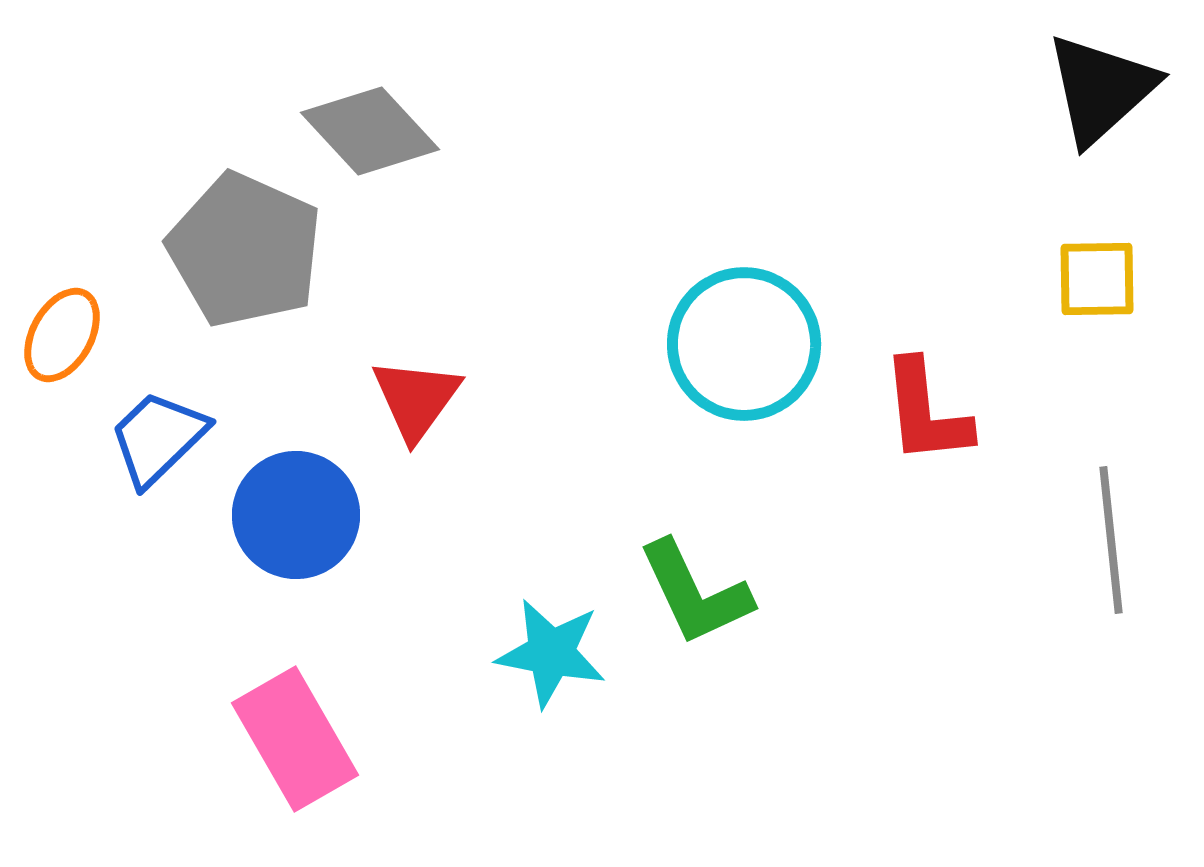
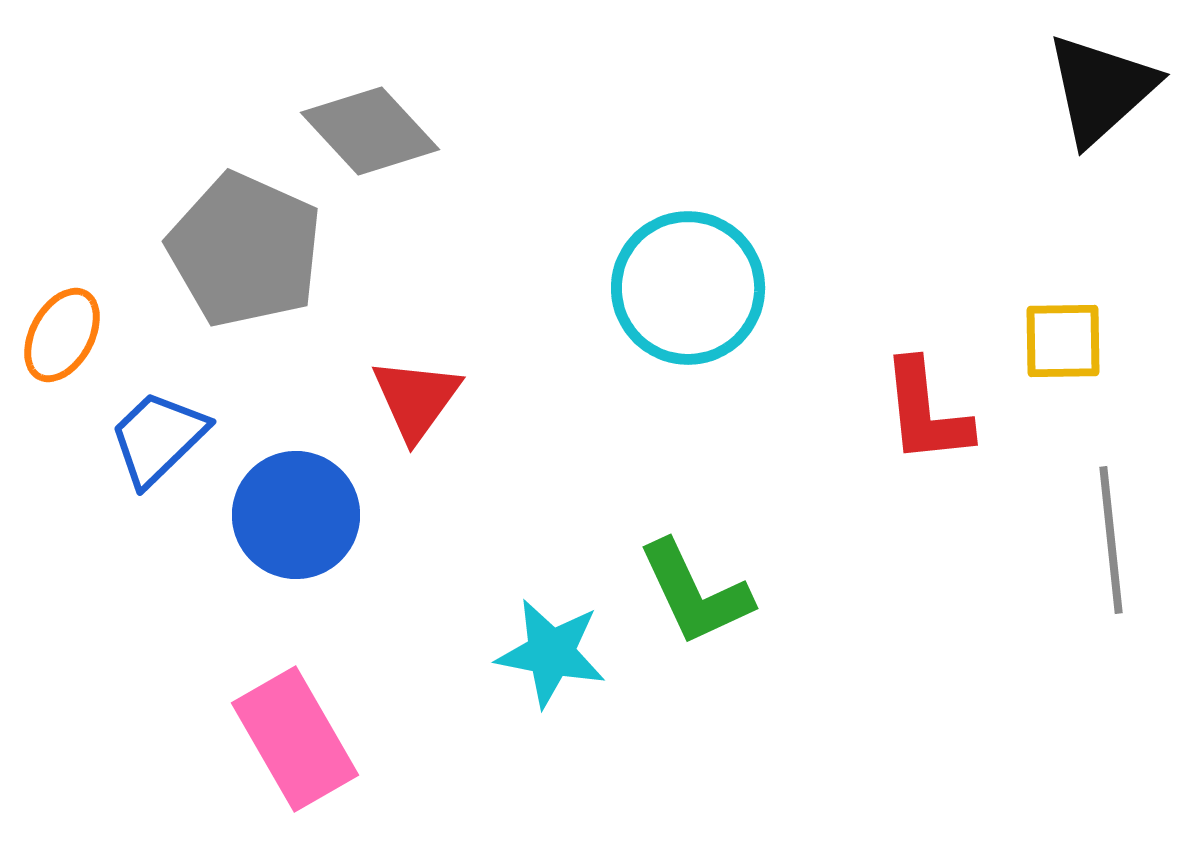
yellow square: moved 34 px left, 62 px down
cyan circle: moved 56 px left, 56 px up
